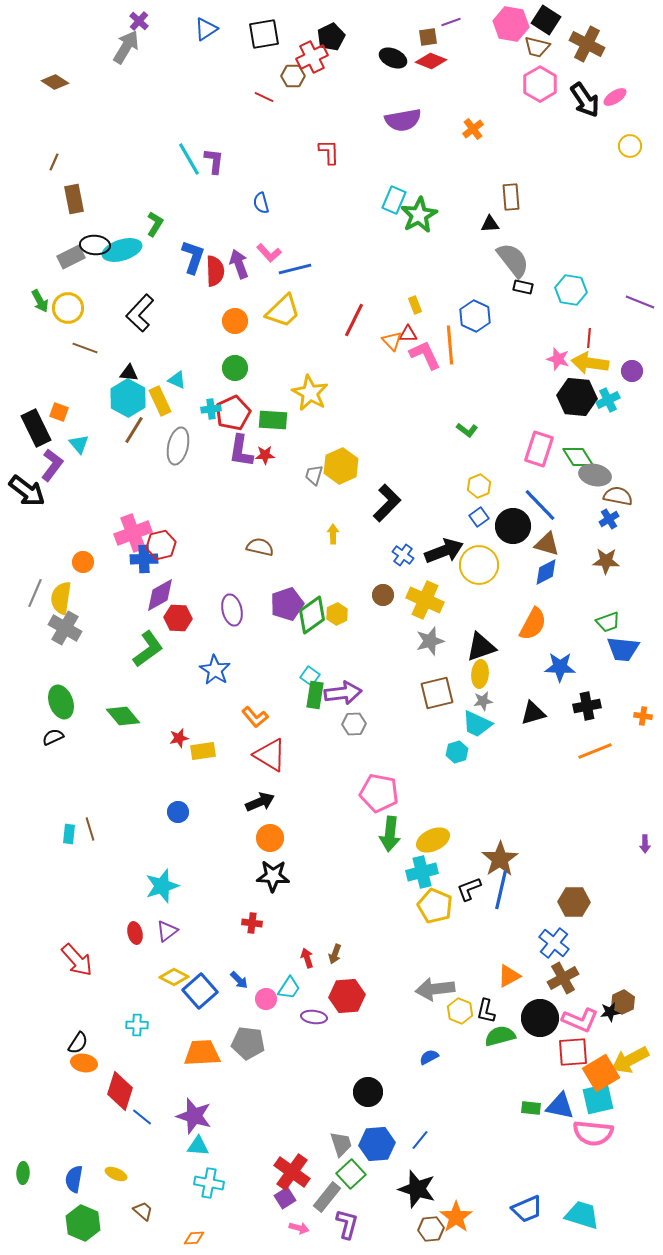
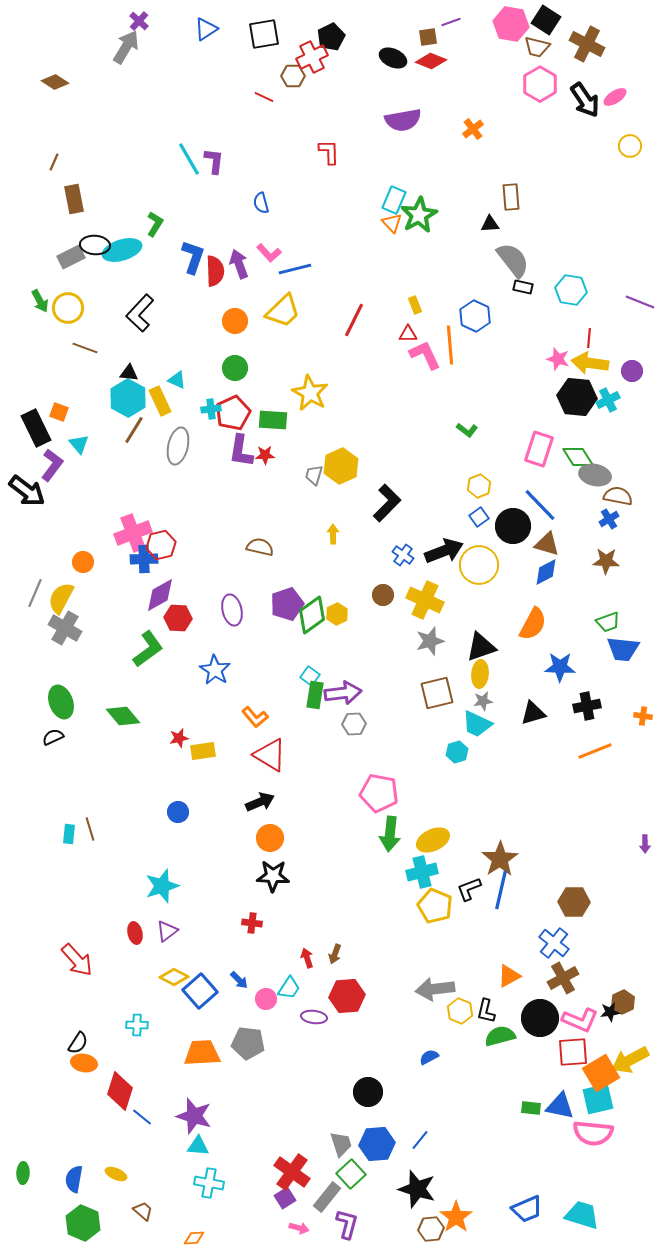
orange triangle at (392, 341): moved 118 px up
yellow semicircle at (61, 598): rotated 20 degrees clockwise
